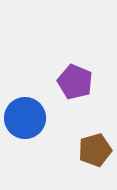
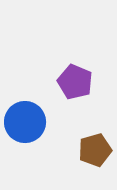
blue circle: moved 4 px down
